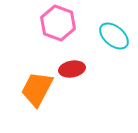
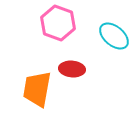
red ellipse: rotated 15 degrees clockwise
orange trapezoid: rotated 18 degrees counterclockwise
